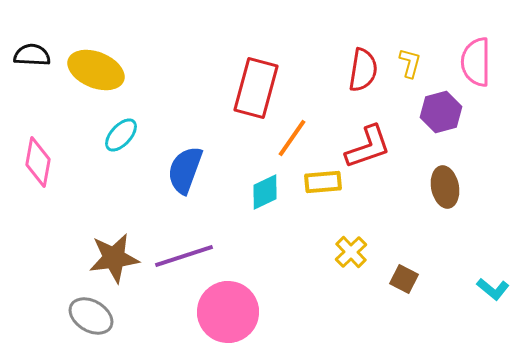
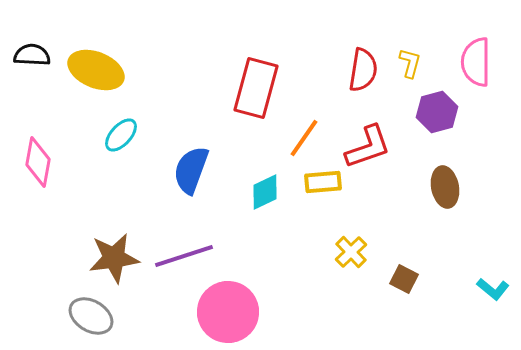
purple hexagon: moved 4 px left
orange line: moved 12 px right
blue semicircle: moved 6 px right
